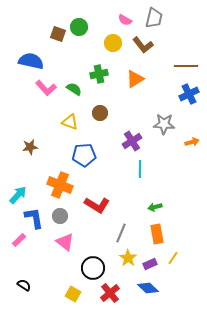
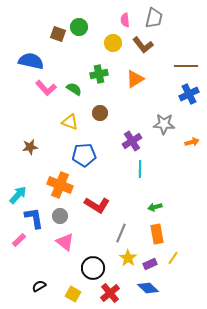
pink semicircle: rotated 56 degrees clockwise
black semicircle: moved 15 px right, 1 px down; rotated 64 degrees counterclockwise
